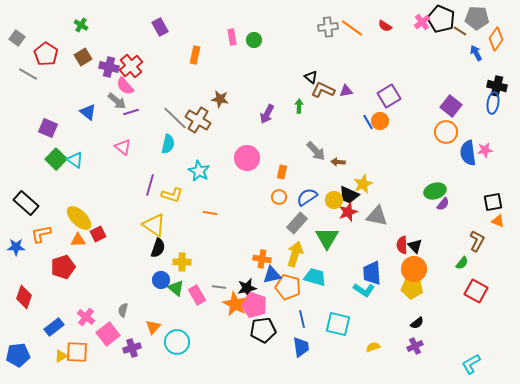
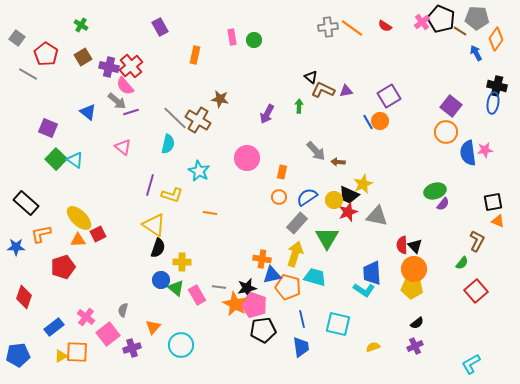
red square at (476, 291): rotated 20 degrees clockwise
cyan circle at (177, 342): moved 4 px right, 3 px down
